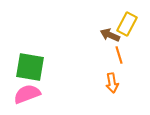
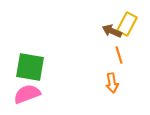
brown arrow: moved 2 px right, 4 px up
